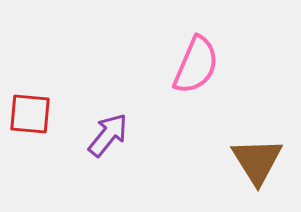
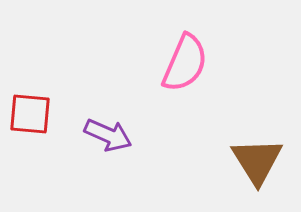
pink semicircle: moved 11 px left, 2 px up
purple arrow: rotated 75 degrees clockwise
